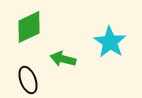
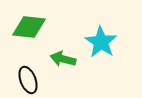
green diamond: rotated 32 degrees clockwise
cyan star: moved 9 px left
